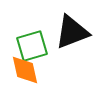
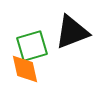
orange diamond: moved 1 px up
